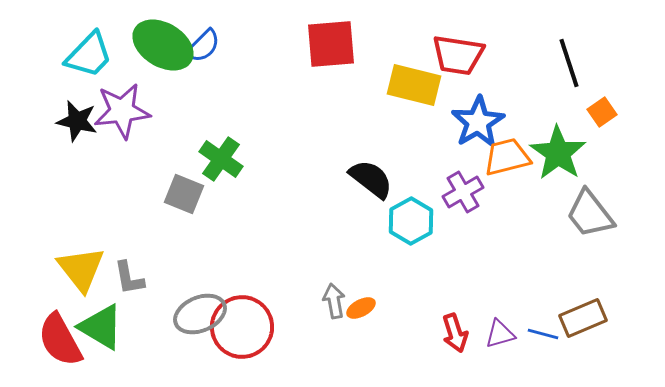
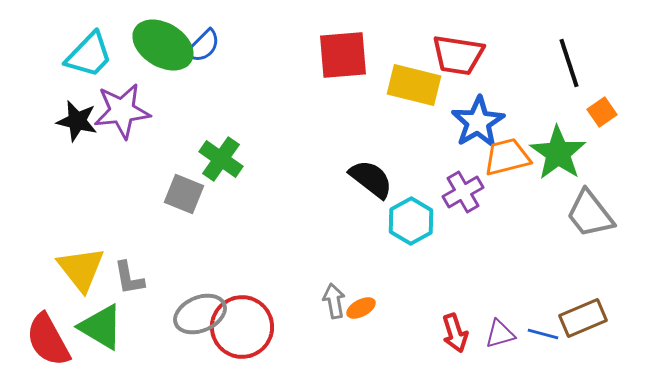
red square: moved 12 px right, 11 px down
red semicircle: moved 12 px left
